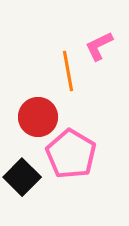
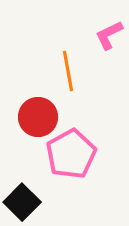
pink L-shape: moved 10 px right, 11 px up
pink pentagon: rotated 12 degrees clockwise
black square: moved 25 px down
